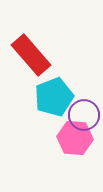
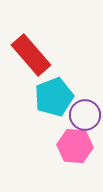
purple circle: moved 1 px right
pink hexagon: moved 8 px down
